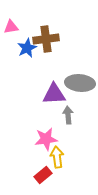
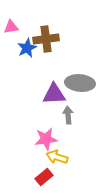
yellow arrow: rotated 65 degrees counterclockwise
red rectangle: moved 1 px right, 2 px down
